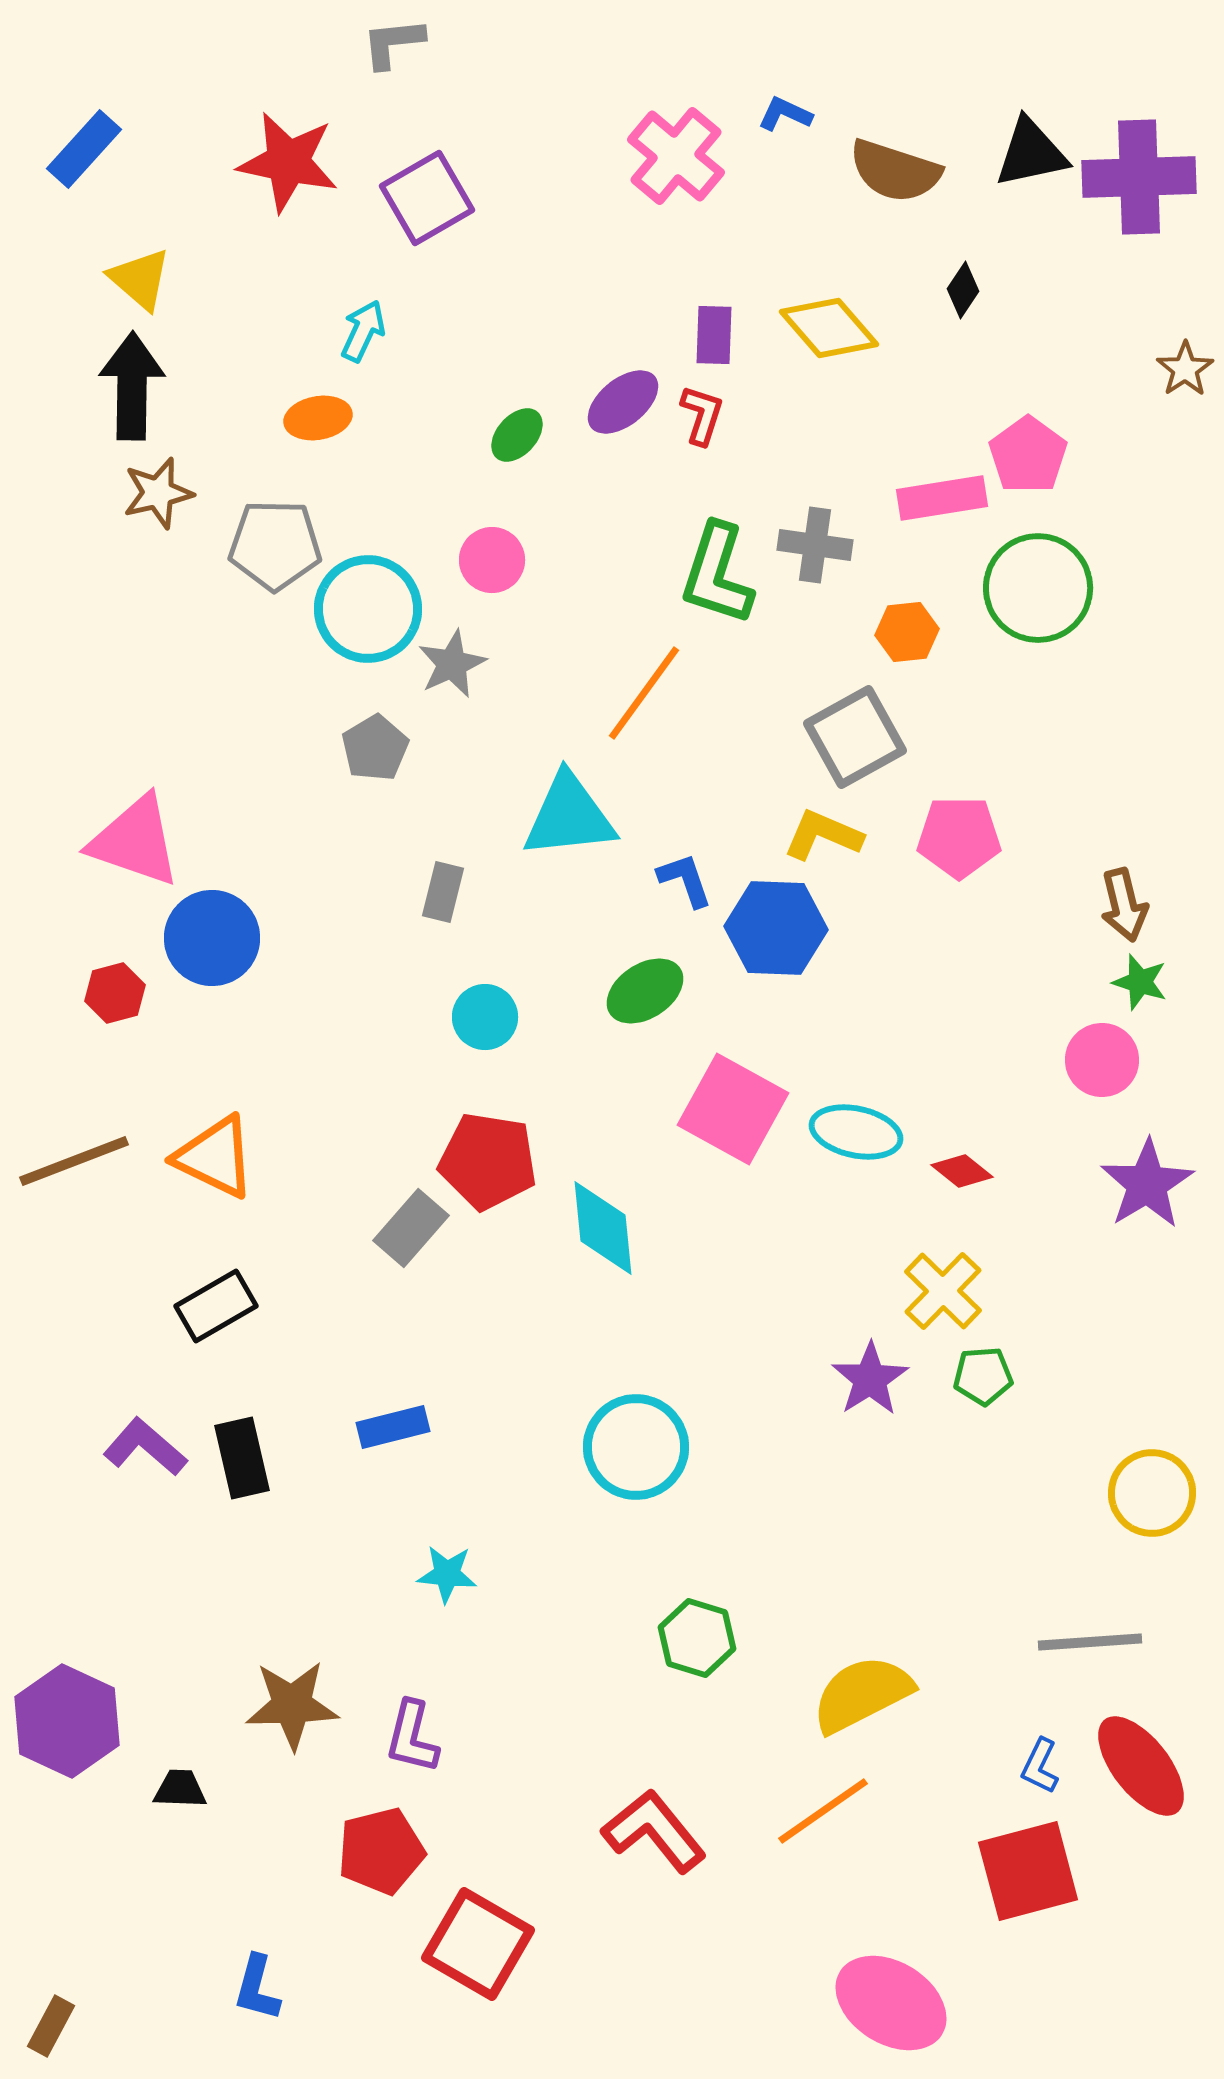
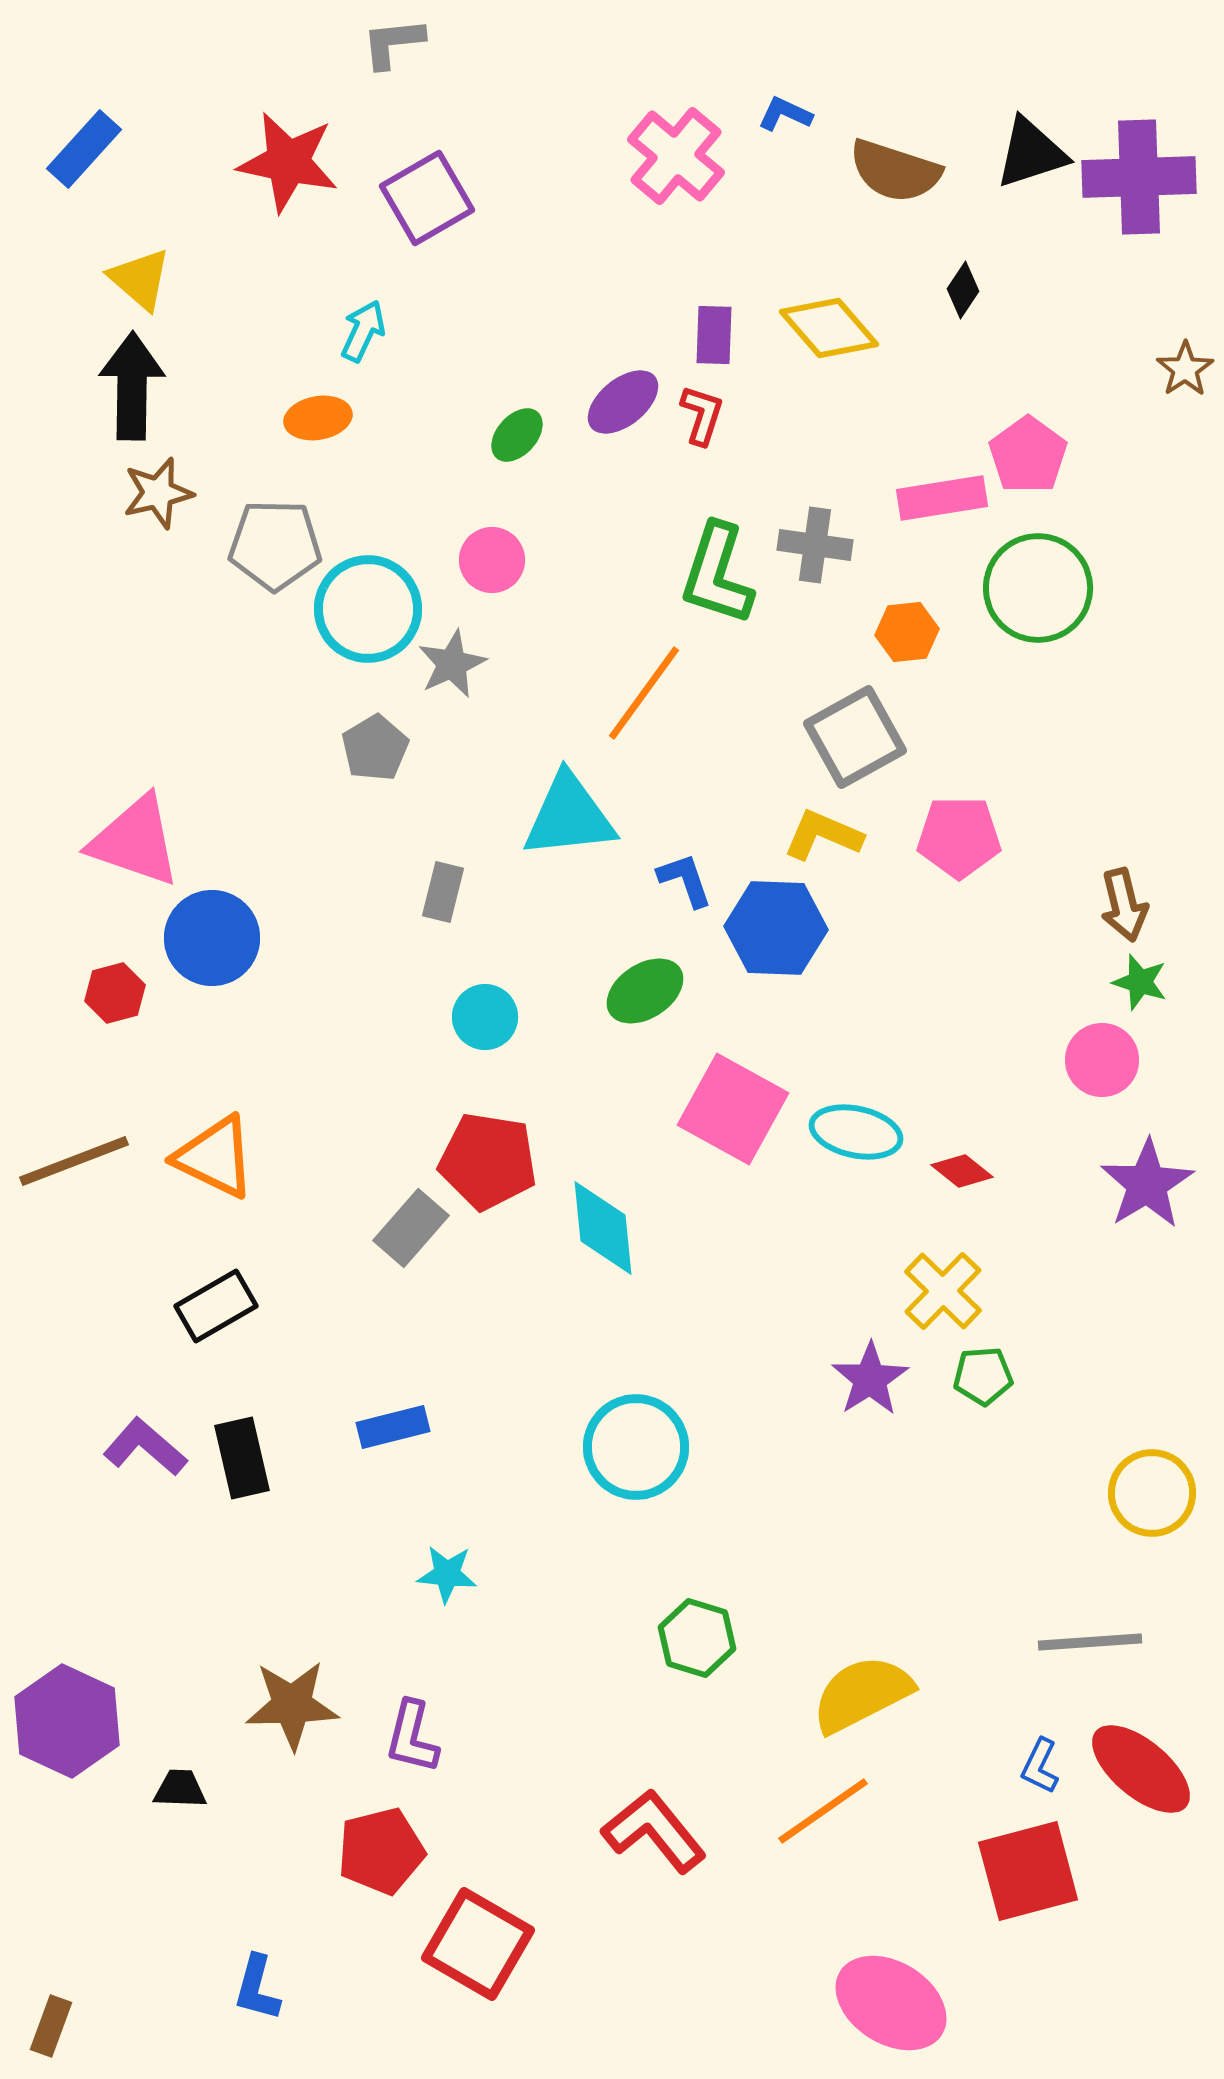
black triangle at (1031, 153): rotated 6 degrees counterclockwise
red ellipse at (1141, 1766): moved 3 px down; rotated 12 degrees counterclockwise
brown rectangle at (51, 2026): rotated 8 degrees counterclockwise
